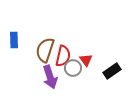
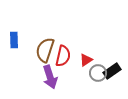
red triangle: rotated 32 degrees clockwise
gray circle: moved 25 px right, 5 px down
